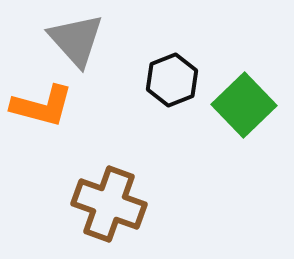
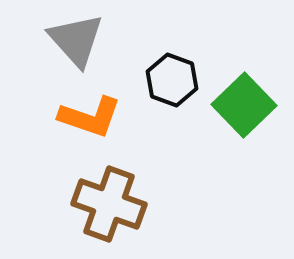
black hexagon: rotated 18 degrees counterclockwise
orange L-shape: moved 48 px right, 11 px down; rotated 4 degrees clockwise
